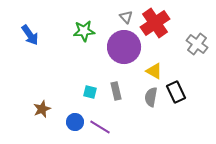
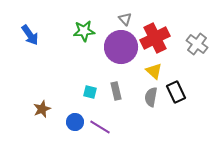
gray triangle: moved 1 px left, 2 px down
red cross: moved 15 px down; rotated 8 degrees clockwise
purple circle: moved 3 px left
yellow triangle: rotated 12 degrees clockwise
